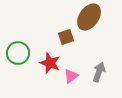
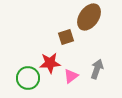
green circle: moved 10 px right, 25 px down
red star: rotated 25 degrees counterclockwise
gray arrow: moved 2 px left, 3 px up
